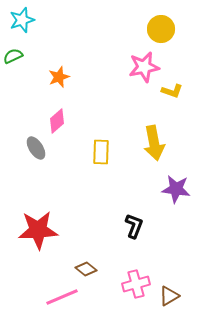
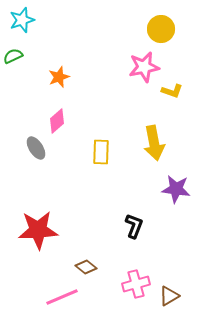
brown diamond: moved 2 px up
